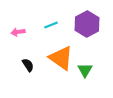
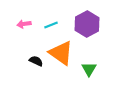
pink arrow: moved 6 px right, 8 px up
orange triangle: moved 5 px up
black semicircle: moved 8 px right, 4 px up; rotated 32 degrees counterclockwise
green triangle: moved 4 px right, 1 px up
